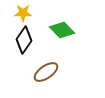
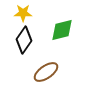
green diamond: rotated 60 degrees counterclockwise
